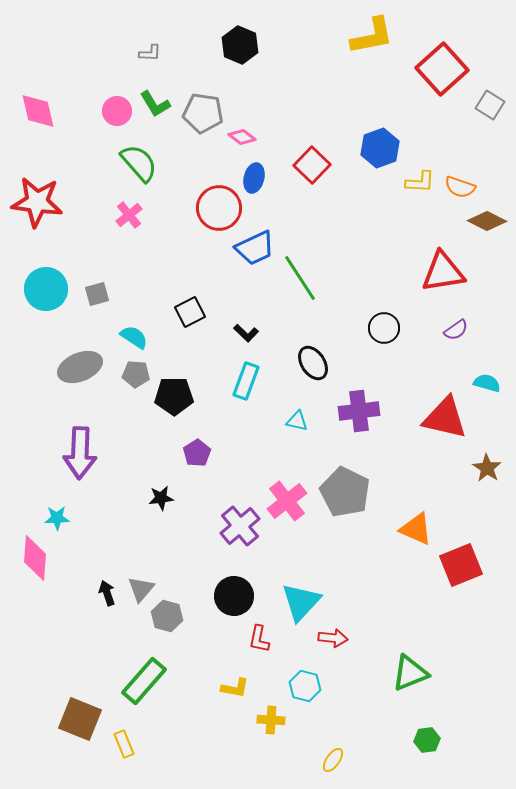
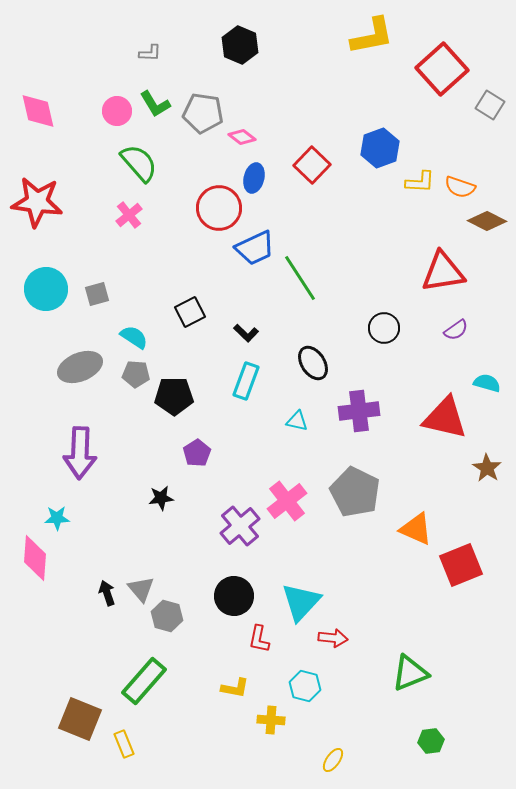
gray pentagon at (345, 492): moved 10 px right
gray triangle at (141, 589): rotated 20 degrees counterclockwise
green hexagon at (427, 740): moved 4 px right, 1 px down
